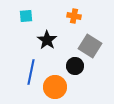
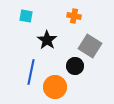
cyan square: rotated 16 degrees clockwise
